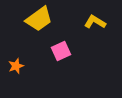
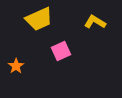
yellow trapezoid: rotated 12 degrees clockwise
orange star: rotated 14 degrees counterclockwise
